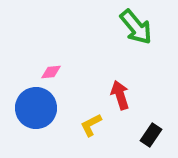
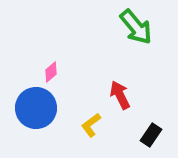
pink diamond: rotated 35 degrees counterclockwise
red arrow: rotated 8 degrees counterclockwise
yellow L-shape: rotated 10 degrees counterclockwise
